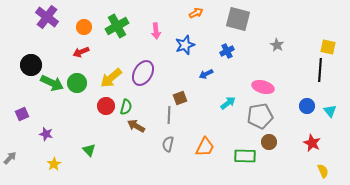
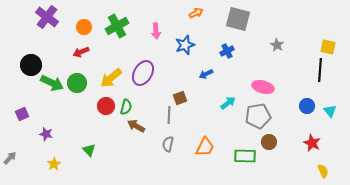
gray pentagon: moved 2 px left
